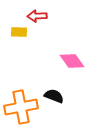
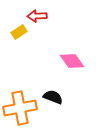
yellow rectangle: rotated 35 degrees counterclockwise
black semicircle: moved 1 px left, 1 px down
orange cross: moved 1 px left, 1 px down
